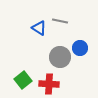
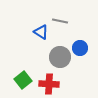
blue triangle: moved 2 px right, 4 px down
